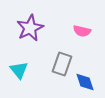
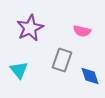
gray rectangle: moved 4 px up
blue diamond: moved 5 px right, 6 px up
